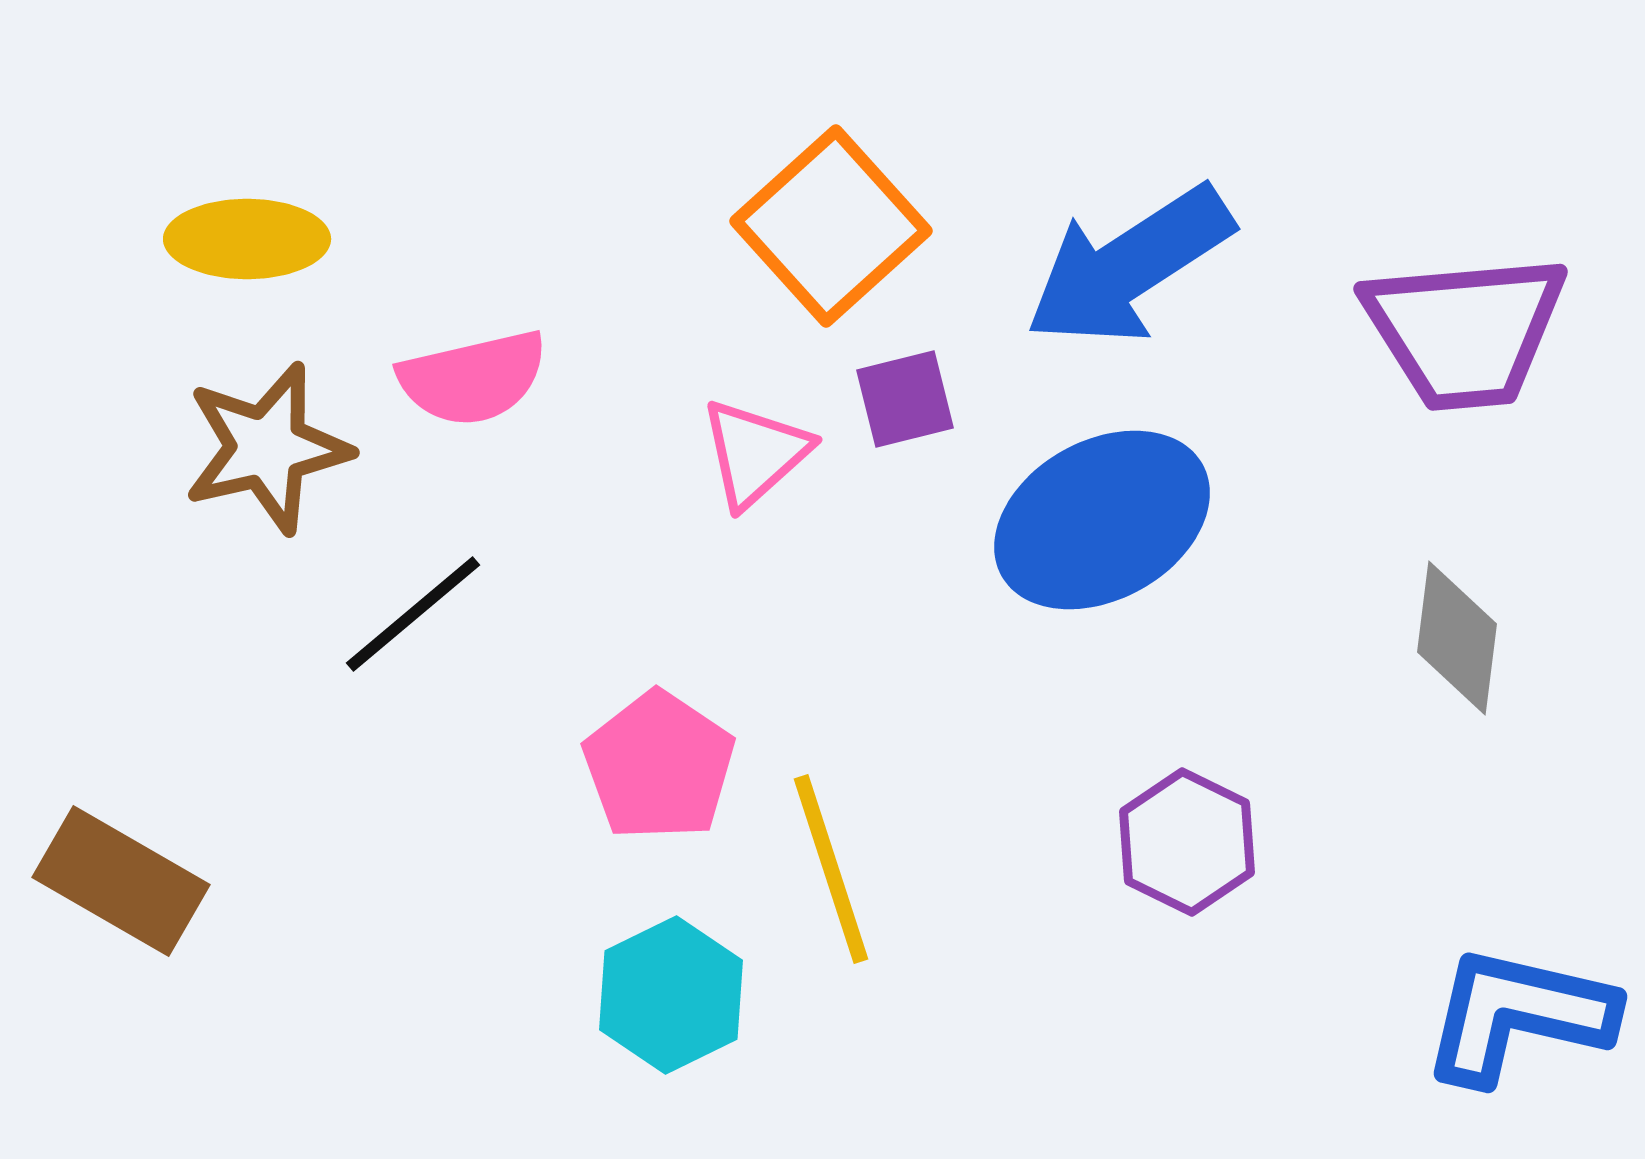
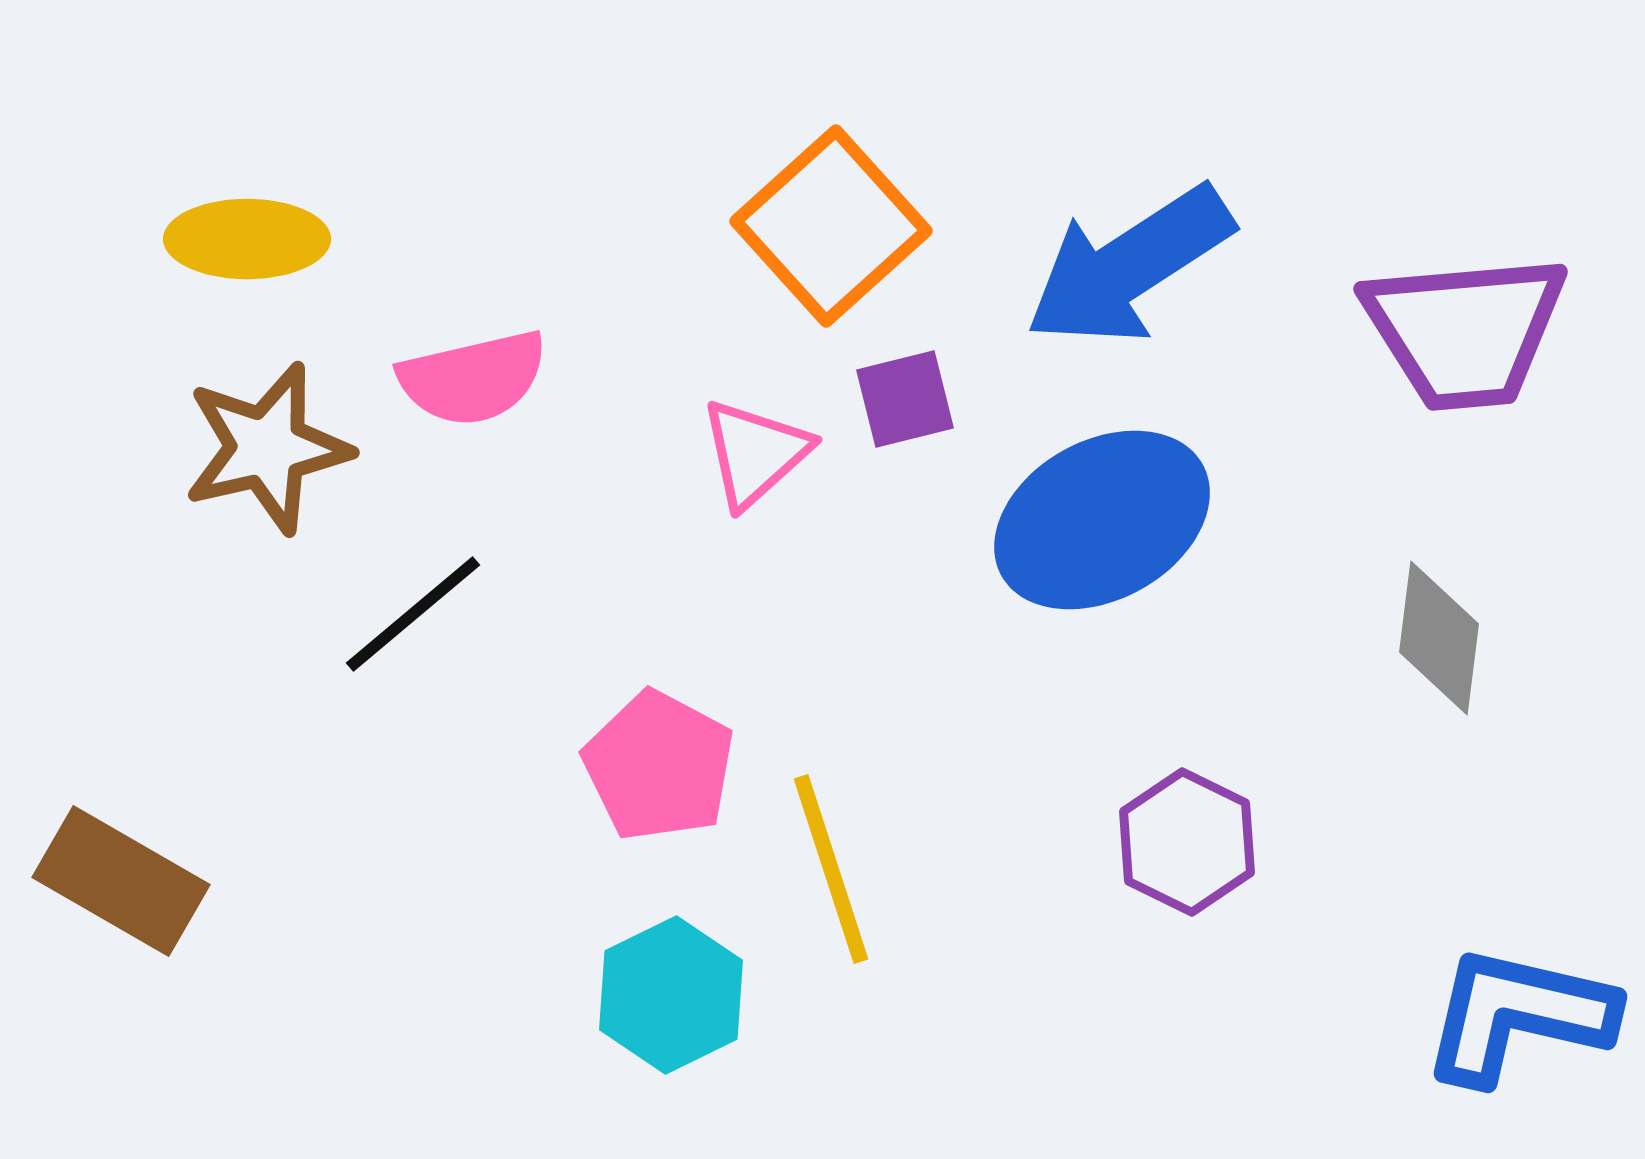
gray diamond: moved 18 px left
pink pentagon: rotated 6 degrees counterclockwise
